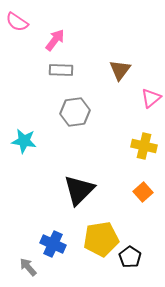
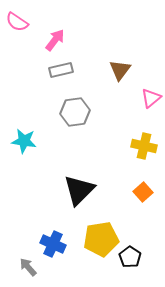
gray rectangle: rotated 15 degrees counterclockwise
